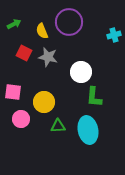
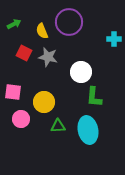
cyan cross: moved 4 px down; rotated 16 degrees clockwise
